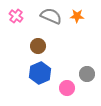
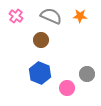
orange star: moved 3 px right
brown circle: moved 3 px right, 6 px up
blue hexagon: rotated 15 degrees counterclockwise
